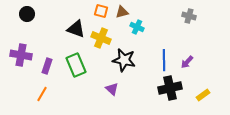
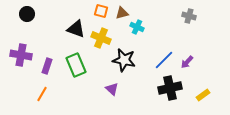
brown triangle: moved 1 px down
blue line: rotated 45 degrees clockwise
